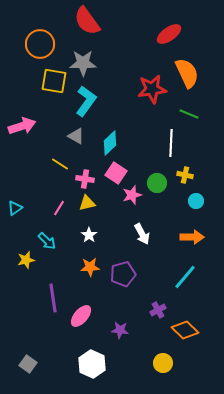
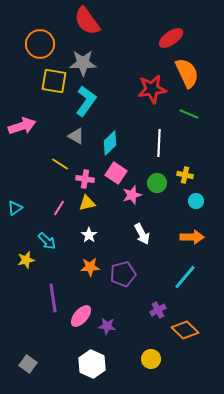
red ellipse: moved 2 px right, 4 px down
white line: moved 12 px left
purple star: moved 13 px left, 4 px up
yellow circle: moved 12 px left, 4 px up
